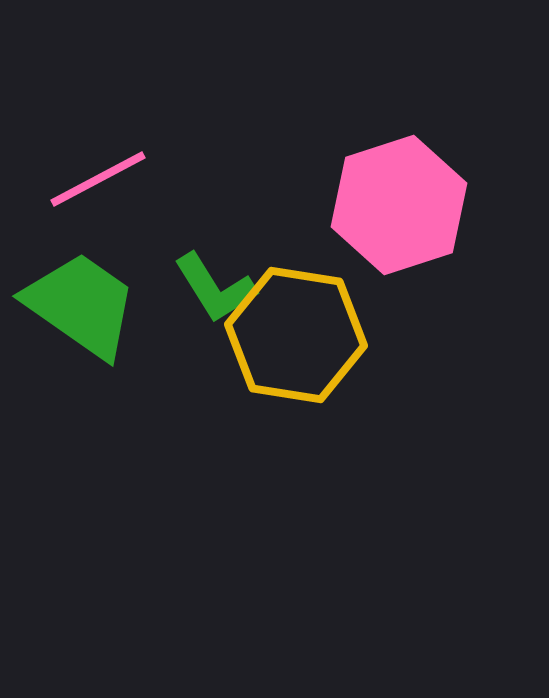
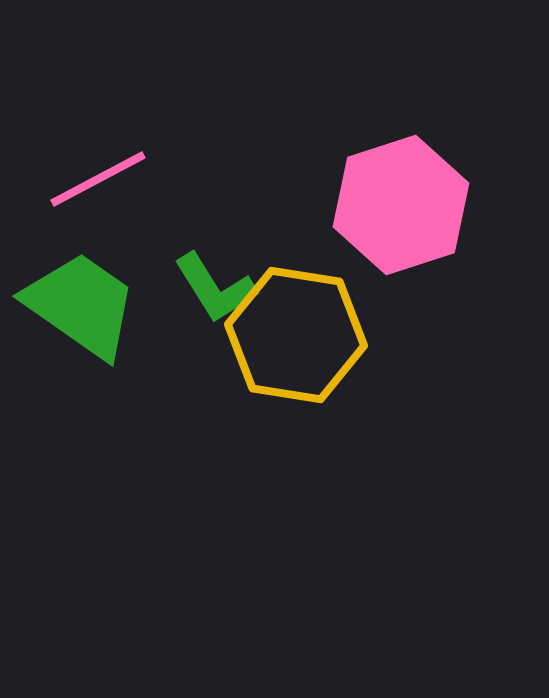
pink hexagon: moved 2 px right
